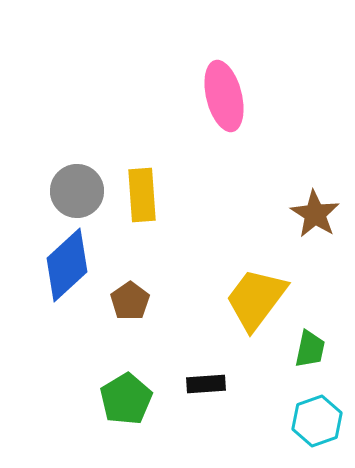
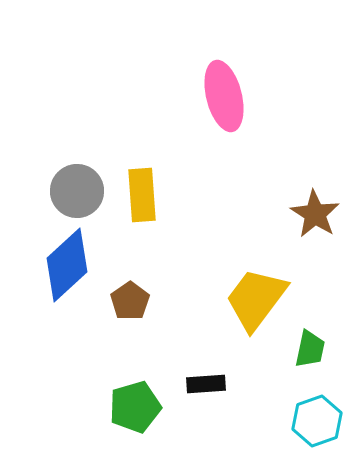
green pentagon: moved 9 px right, 8 px down; rotated 15 degrees clockwise
